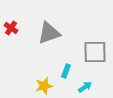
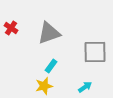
cyan rectangle: moved 15 px left, 5 px up; rotated 16 degrees clockwise
